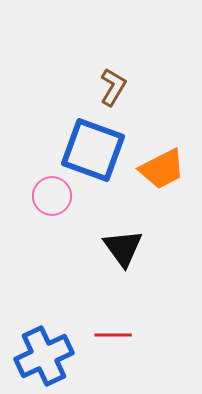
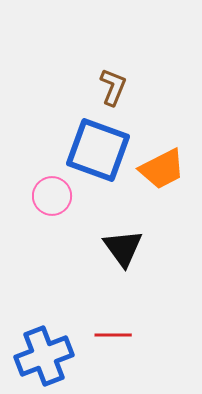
brown L-shape: rotated 9 degrees counterclockwise
blue square: moved 5 px right
blue cross: rotated 4 degrees clockwise
